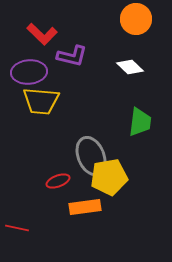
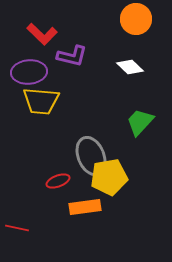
green trapezoid: rotated 144 degrees counterclockwise
